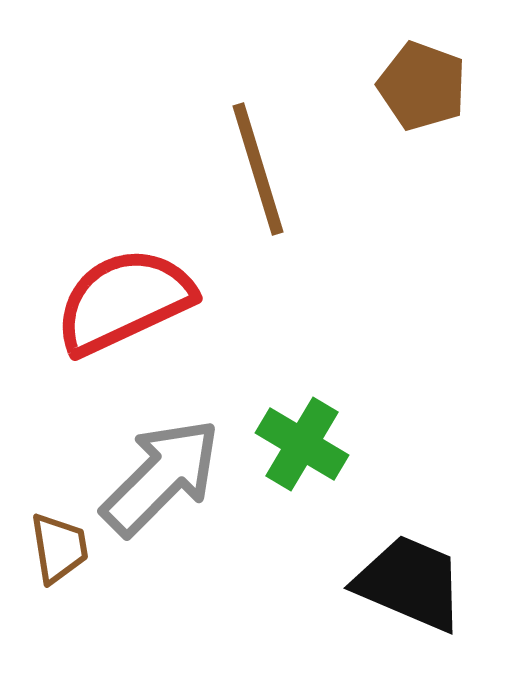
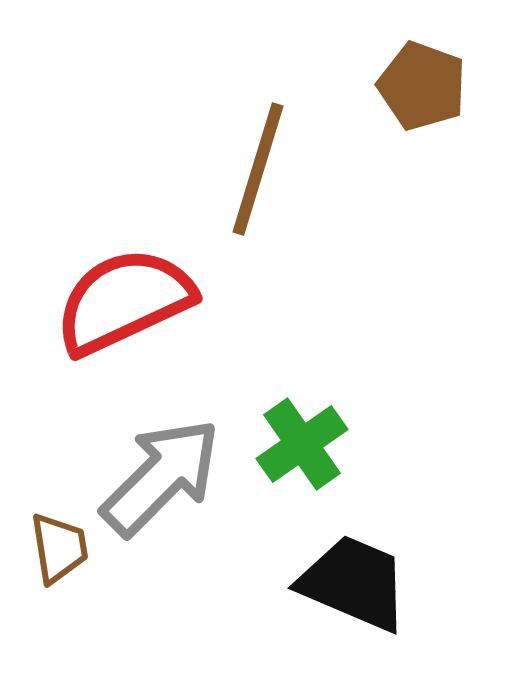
brown line: rotated 34 degrees clockwise
green cross: rotated 24 degrees clockwise
black trapezoid: moved 56 px left
